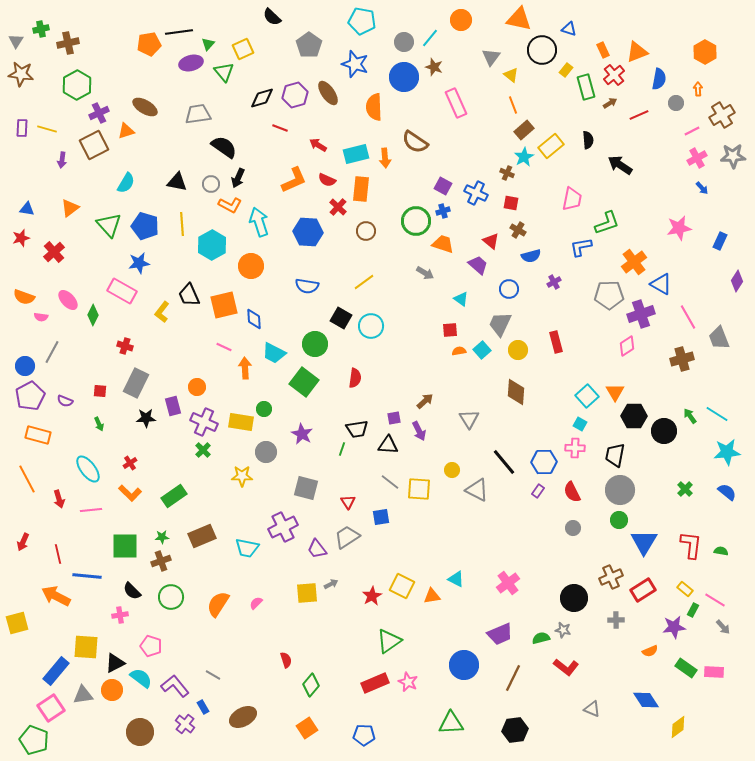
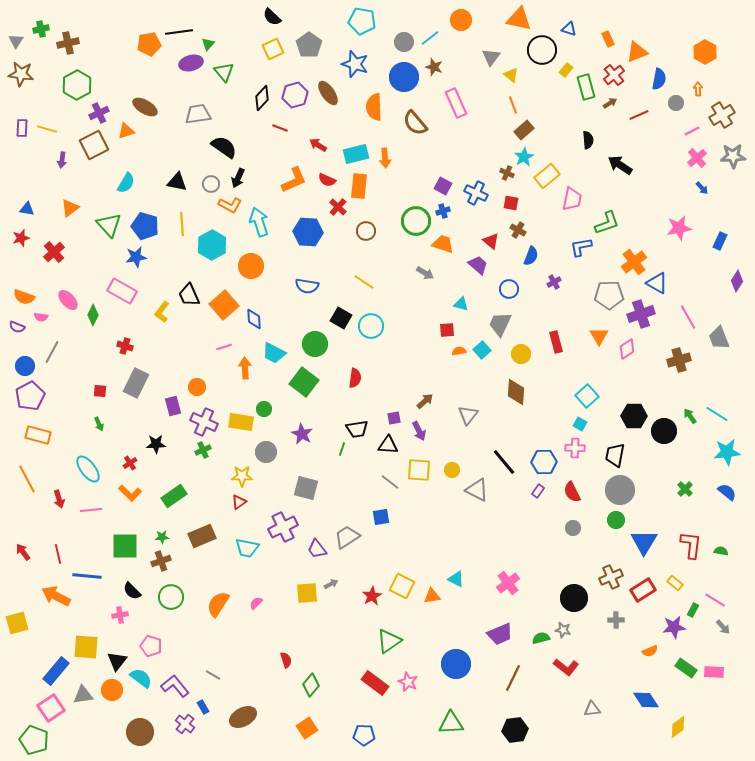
cyan line at (430, 38): rotated 12 degrees clockwise
yellow square at (243, 49): moved 30 px right
orange rectangle at (603, 50): moved 5 px right, 11 px up
black diamond at (262, 98): rotated 30 degrees counterclockwise
brown semicircle at (415, 142): moved 19 px up; rotated 16 degrees clockwise
yellow rectangle at (551, 146): moved 4 px left, 30 px down
pink cross at (697, 158): rotated 12 degrees counterclockwise
orange rectangle at (361, 189): moved 2 px left, 3 px up
blue semicircle at (531, 256): rotated 54 degrees counterclockwise
blue star at (139, 263): moved 3 px left, 6 px up
yellow line at (364, 282): rotated 70 degrees clockwise
blue triangle at (661, 284): moved 4 px left, 1 px up
cyan triangle at (461, 299): moved 5 px down; rotated 21 degrees counterclockwise
orange square at (224, 305): rotated 28 degrees counterclockwise
red square at (450, 330): moved 3 px left
pink diamond at (627, 346): moved 3 px down
pink line at (224, 347): rotated 42 degrees counterclockwise
yellow circle at (518, 350): moved 3 px right, 4 px down
brown cross at (682, 359): moved 3 px left, 1 px down
orange triangle at (615, 392): moved 16 px left, 56 px up
purple semicircle at (65, 401): moved 48 px left, 74 px up
black star at (146, 418): moved 10 px right, 26 px down
gray triangle at (469, 419): moved 1 px left, 4 px up; rotated 10 degrees clockwise
green cross at (203, 450): rotated 21 degrees clockwise
yellow square at (419, 489): moved 19 px up
red triangle at (348, 502): moved 109 px left; rotated 28 degrees clockwise
green circle at (619, 520): moved 3 px left
red arrow at (23, 542): moved 10 px down; rotated 120 degrees clockwise
yellow rectangle at (685, 589): moved 10 px left, 6 px up
black triangle at (115, 663): moved 2 px right, 2 px up; rotated 25 degrees counterclockwise
blue circle at (464, 665): moved 8 px left, 1 px up
red rectangle at (375, 683): rotated 60 degrees clockwise
gray triangle at (592, 709): rotated 30 degrees counterclockwise
